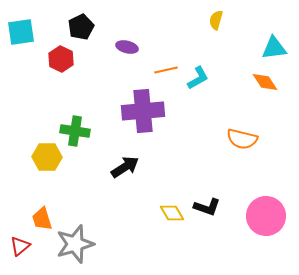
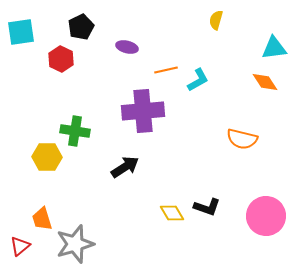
cyan L-shape: moved 2 px down
